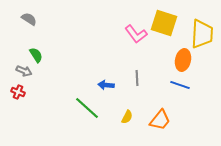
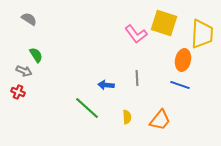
yellow semicircle: rotated 32 degrees counterclockwise
